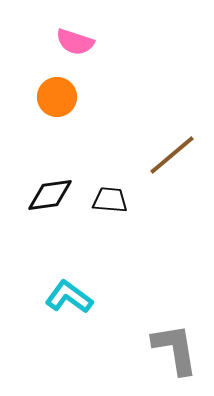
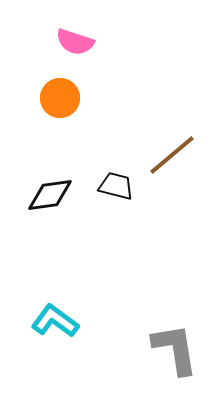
orange circle: moved 3 px right, 1 px down
black trapezoid: moved 6 px right, 14 px up; rotated 9 degrees clockwise
cyan L-shape: moved 14 px left, 24 px down
